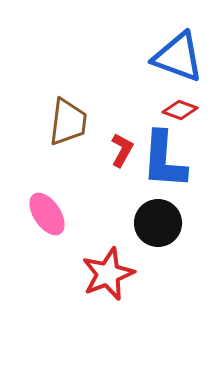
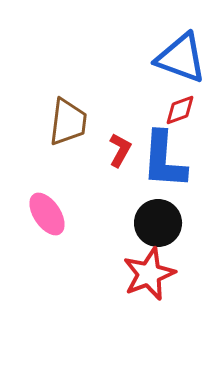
blue triangle: moved 3 px right, 1 px down
red diamond: rotated 40 degrees counterclockwise
red L-shape: moved 2 px left
red star: moved 41 px right
